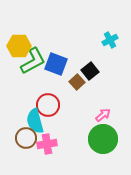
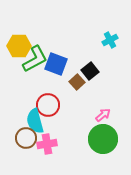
green L-shape: moved 2 px right, 2 px up
